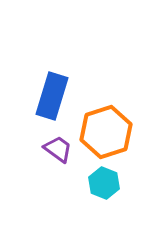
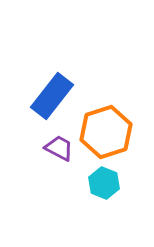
blue rectangle: rotated 21 degrees clockwise
purple trapezoid: moved 1 px right, 1 px up; rotated 8 degrees counterclockwise
